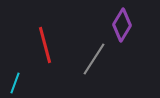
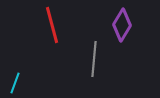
red line: moved 7 px right, 20 px up
gray line: rotated 28 degrees counterclockwise
